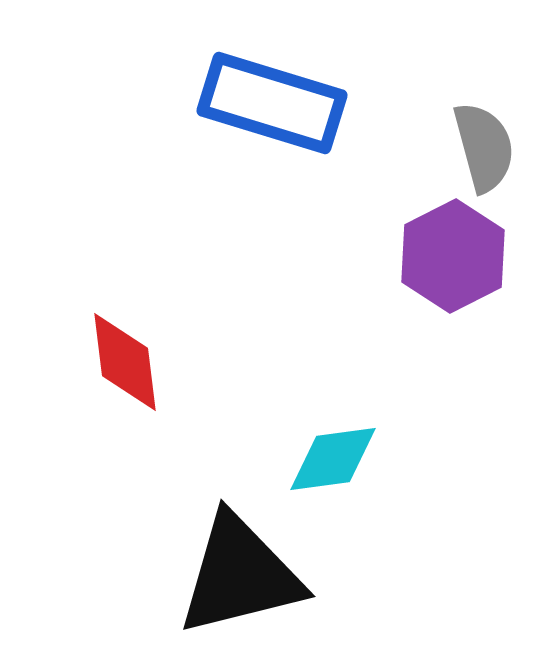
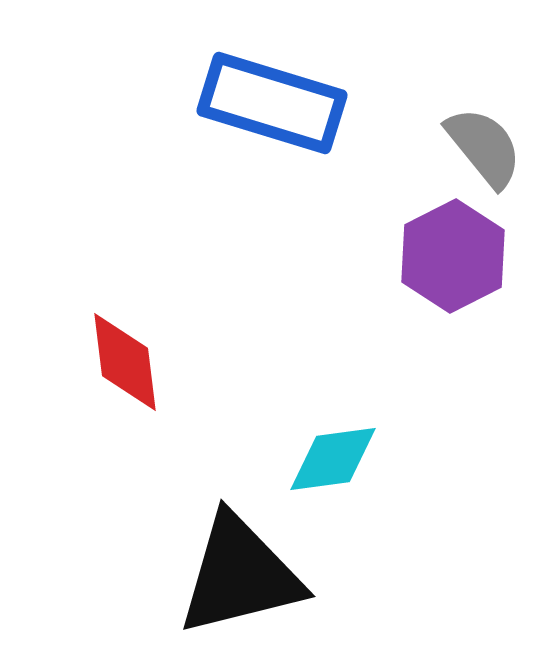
gray semicircle: rotated 24 degrees counterclockwise
